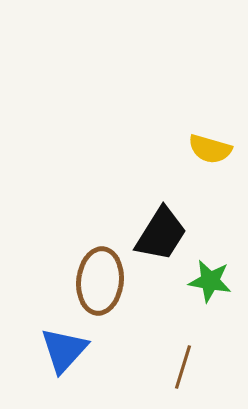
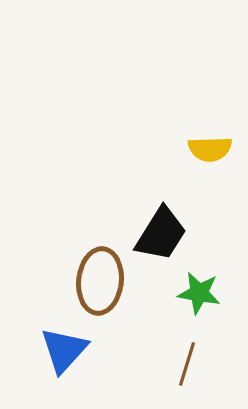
yellow semicircle: rotated 18 degrees counterclockwise
green star: moved 11 px left, 12 px down
brown line: moved 4 px right, 3 px up
